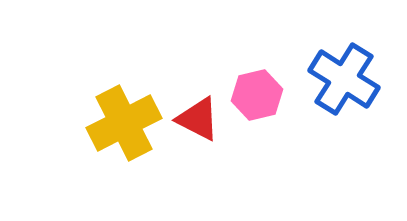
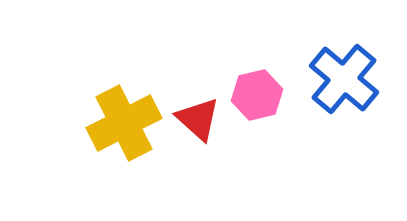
blue cross: rotated 8 degrees clockwise
red triangle: rotated 15 degrees clockwise
